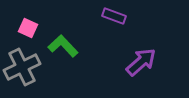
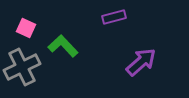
purple rectangle: moved 1 px down; rotated 35 degrees counterclockwise
pink square: moved 2 px left
